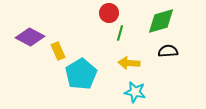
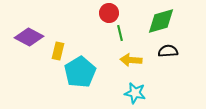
green line: rotated 28 degrees counterclockwise
purple diamond: moved 1 px left
yellow rectangle: rotated 36 degrees clockwise
yellow arrow: moved 2 px right, 3 px up
cyan pentagon: moved 1 px left, 2 px up
cyan star: moved 1 px down
